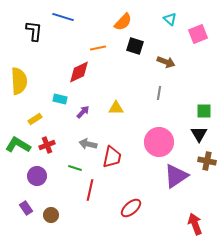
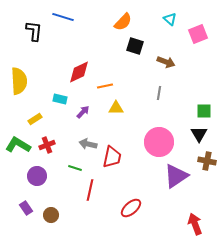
orange line: moved 7 px right, 38 px down
